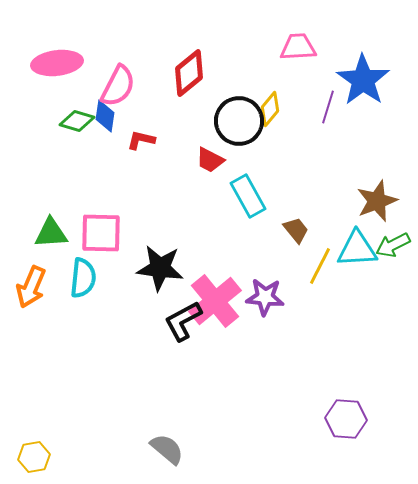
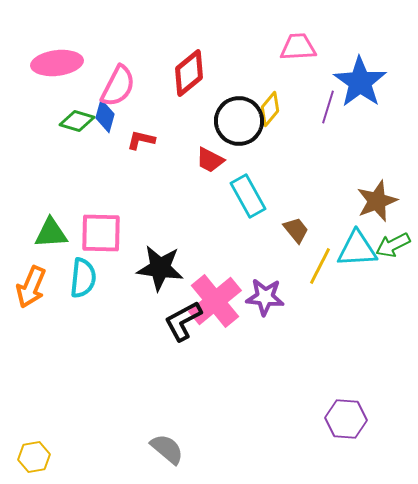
blue star: moved 3 px left, 2 px down
blue diamond: rotated 8 degrees clockwise
